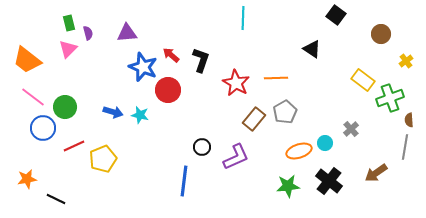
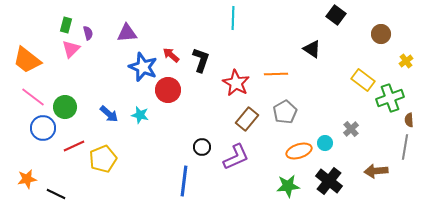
cyan line: moved 10 px left
green rectangle: moved 3 px left, 2 px down; rotated 28 degrees clockwise
pink triangle: moved 3 px right
orange line: moved 4 px up
blue arrow: moved 4 px left, 2 px down; rotated 24 degrees clockwise
brown rectangle: moved 7 px left
brown arrow: moved 2 px up; rotated 30 degrees clockwise
black line: moved 5 px up
